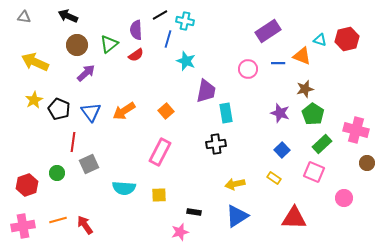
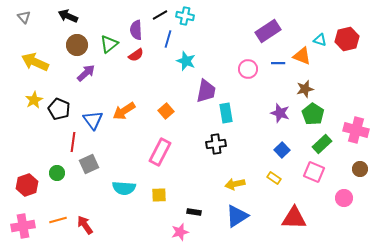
gray triangle at (24, 17): rotated 40 degrees clockwise
cyan cross at (185, 21): moved 5 px up
blue triangle at (91, 112): moved 2 px right, 8 px down
brown circle at (367, 163): moved 7 px left, 6 px down
